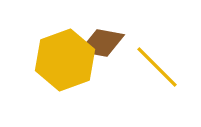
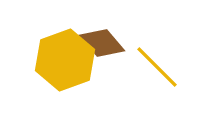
brown diamond: rotated 39 degrees clockwise
